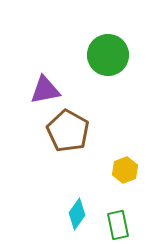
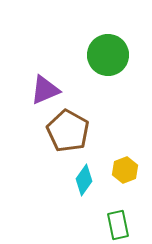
purple triangle: rotated 12 degrees counterclockwise
cyan diamond: moved 7 px right, 34 px up
